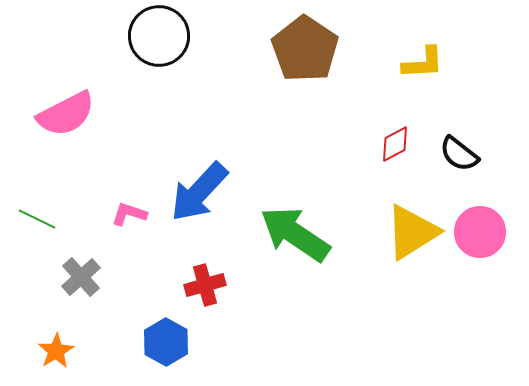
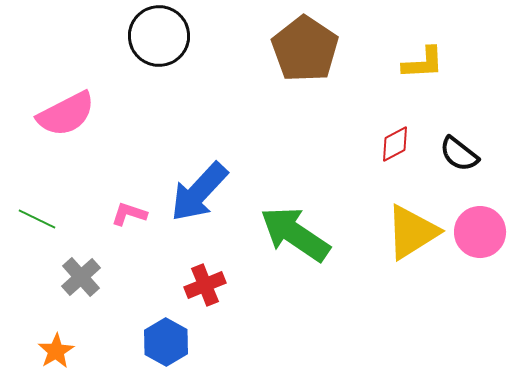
red cross: rotated 6 degrees counterclockwise
